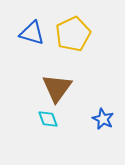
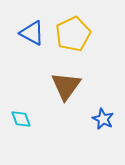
blue triangle: rotated 12 degrees clockwise
brown triangle: moved 9 px right, 2 px up
cyan diamond: moved 27 px left
